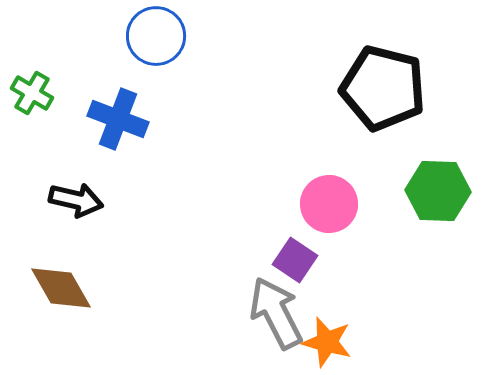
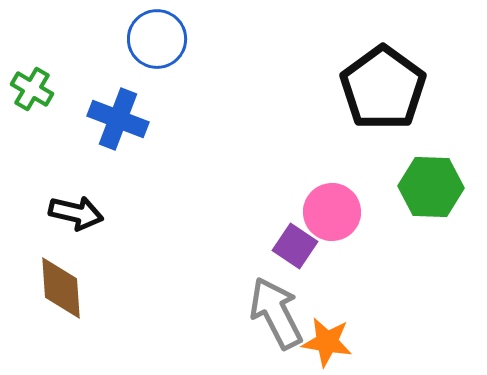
blue circle: moved 1 px right, 3 px down
black pentagon: rotated 22 degrees clockwise
green cross: moved 4 px up
green hexagon: moved 7 px left, 4 px up
black arrow: moved 13 px down
pink circle: moved 3 px right, 8 px down
purple square: moved 14 px up
brown diamond: rotated 26 degrees clockwise
orange star: rotated 6 degrees counterclockwise
